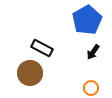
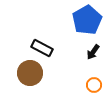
orange circle: moved 3 px right, 3 px up
